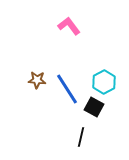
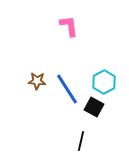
pink L-shape: rotated 30 degrees clockwise
brown star: moved 1 px down
black line: moved 4 px down
